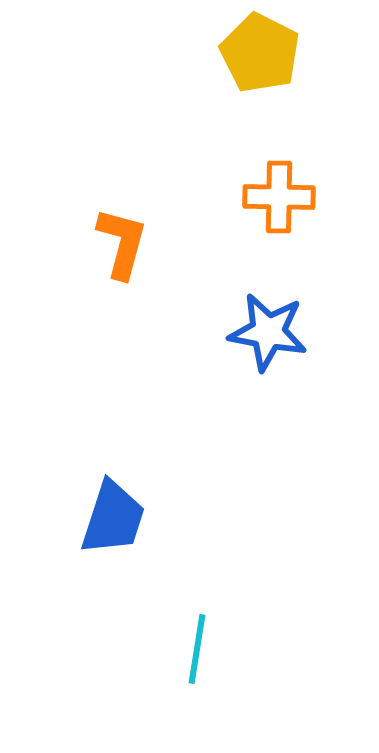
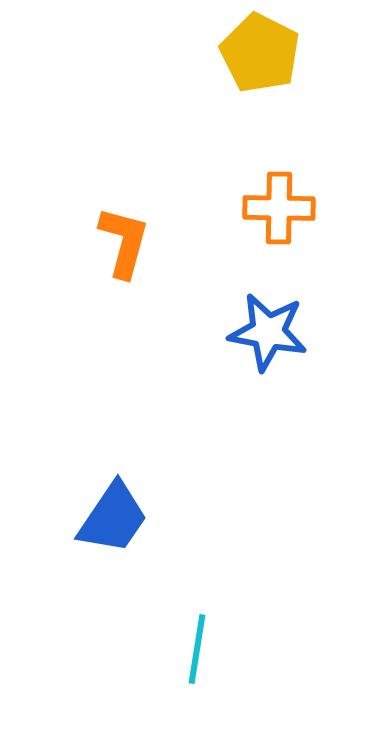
orange cross: moved 11 px down
orange L-shape: moved 2 px right, 1 px up
blue trapezoid: rotated 16 degrees clockwise
